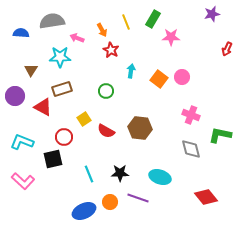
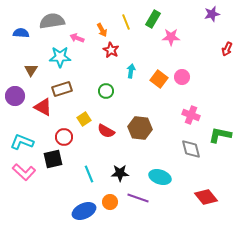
pink L-shape: moved 1 px right, 9 px up
